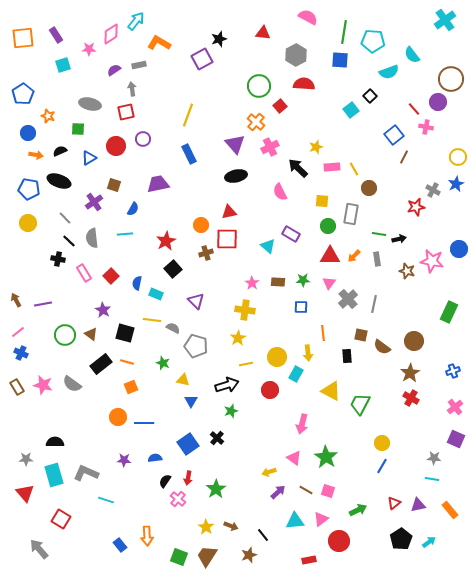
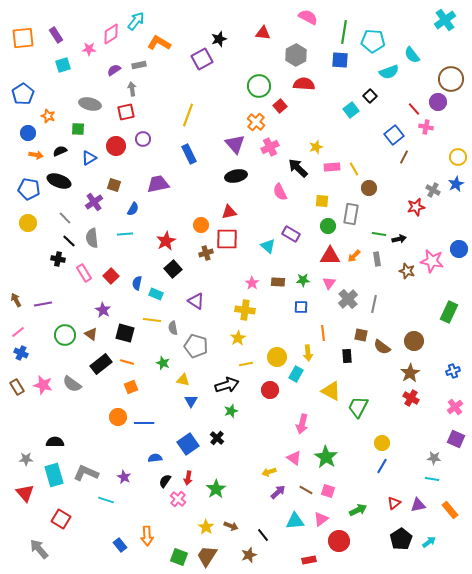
purple triangle at (196, 301): rotated 12 degrees counterclockwise
gray semicircle at (173, 328): rotated 128 degrees counterclockwise
green trapezoid at (360, 404): moved 2 px left, 3 px down
purple star at (124, 460): moved 17 px down; rotated 24 degrees clockwise
